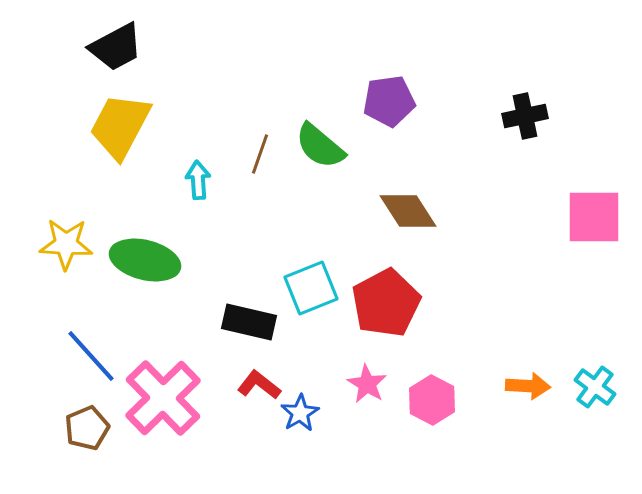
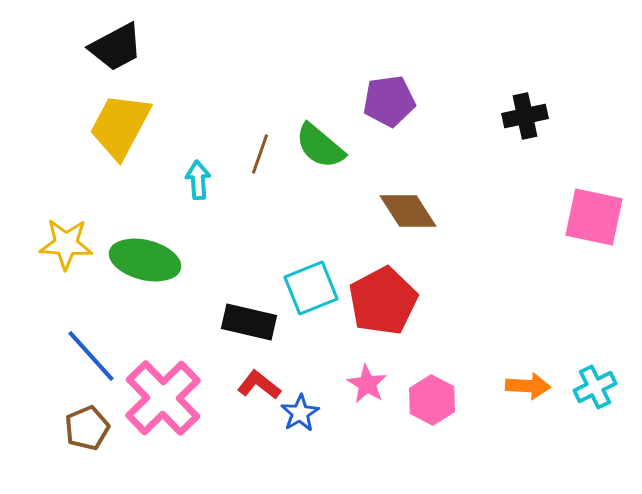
pink square: rotated 12 degrees clockwise
red pentagon: moved 3 px left, 2 px up
cyan cross: rotated 27 degrees clockwise
